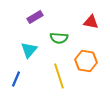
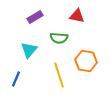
red triangle: moved 14 px left, 6 px up
yellow line: moved 1 px up
